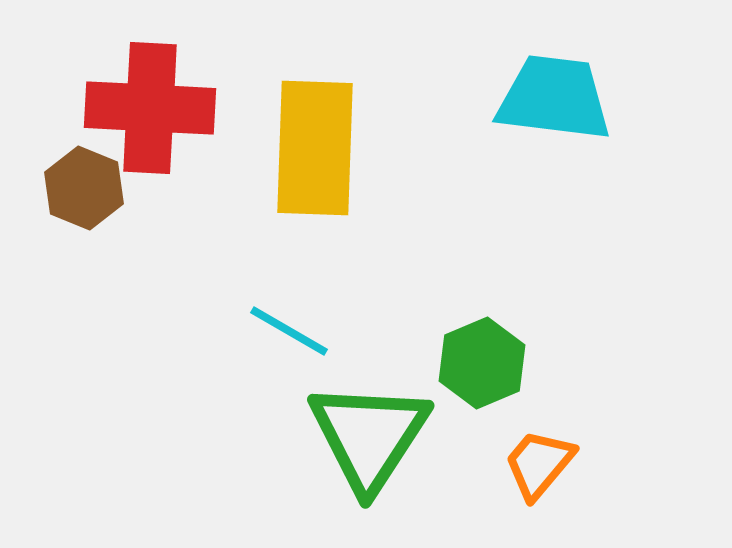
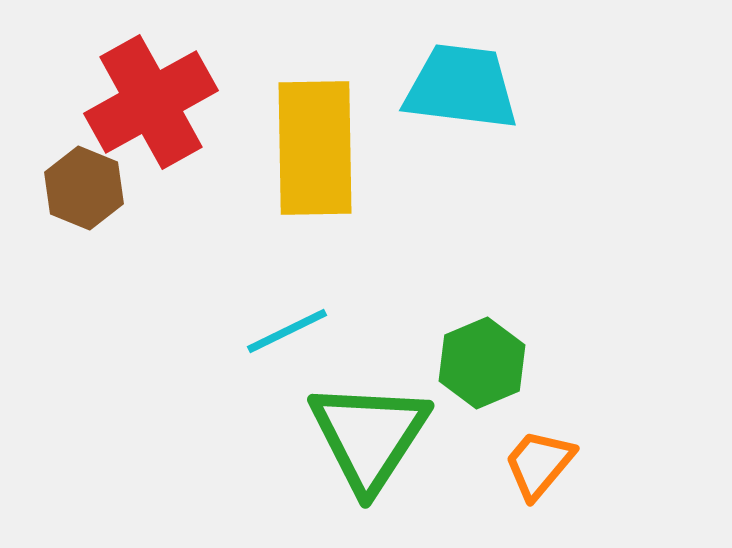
cyan trapezoid: moved 93 px left, 11 px up
red cross: moved 1 px right, 6 px up; rotated 32 degrees counterclockwise
yellow rectangle: rotated 3 degrees counterclockwise
cyan line: moved 2 px left; rotated 56 degrees counterclockwise
